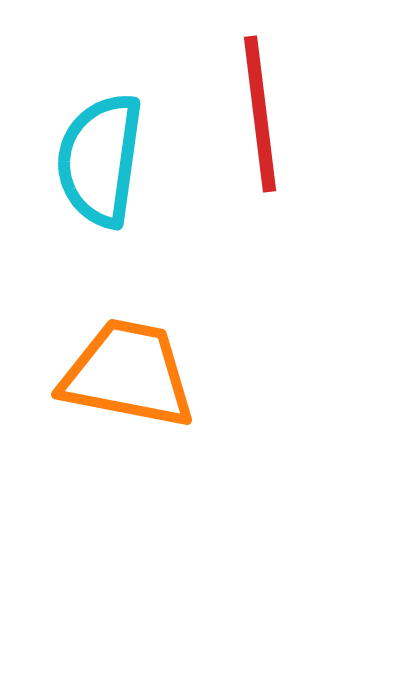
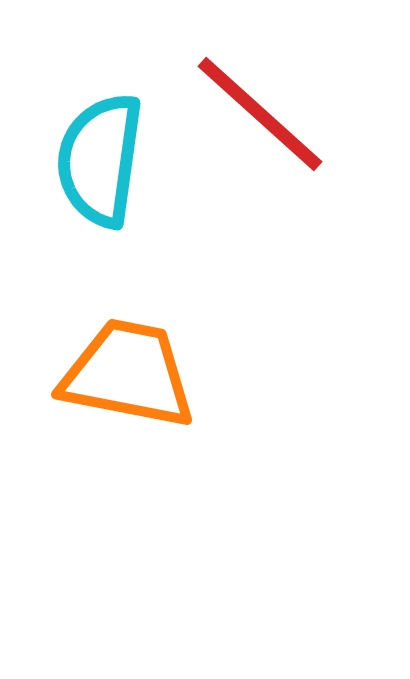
red line: rotated 41 degrees counterclockwise
